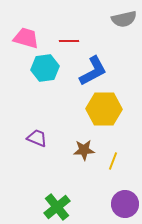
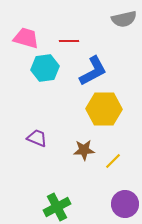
yellow line: rotated 24 degrees clockwise
green cross: rotated 12 degrees clockwise
